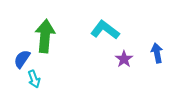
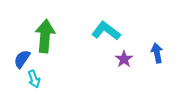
cyan L-shape: moved 1 px right, 1 px down
